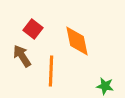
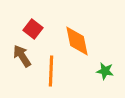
green star: moved 15 px up
